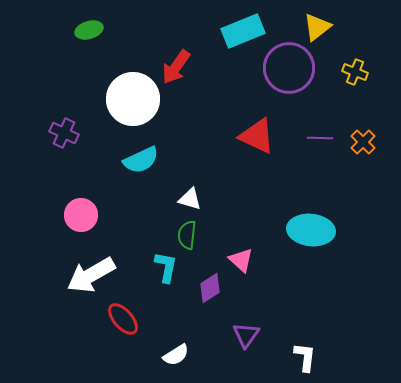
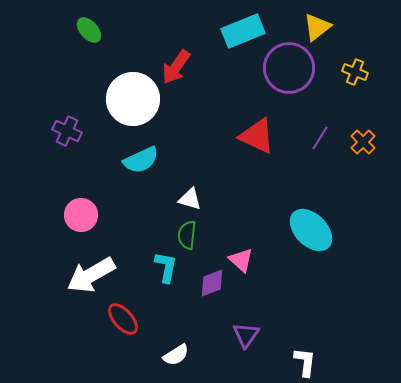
green ellipse: rotated 64 degrees clockwise
purple cross: moved 3 px right, 2 px up
purple line: rotated 60 degrees counterclockwise
cyan ellipse: rotated 39 degrees clockwise
purple diamond: moved 2 px right, 5 px up; rotated 12 degrees clockwise
white L-shape: moved 5 px down
